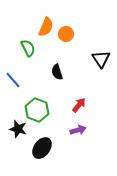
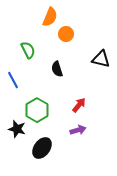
orange semicircle: moved 4 px right, 10 px up
green semicircle: moved 2 px down
black triangle: rotated 42 degrees counterclockwise
black semicircle: moved 3 px up
blue line: rotated 12 degrees clockwise
green hexagon: rotated 10 degrees clockwise
black star: moved 1 px left
